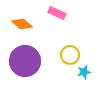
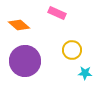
orange diamond: moved 3 px left, 1 px down
yellow circle: moved 2 px right, 5 px up
cyan star: moved 1 px right, 1 px down; rotated 16 degrees clockwise
